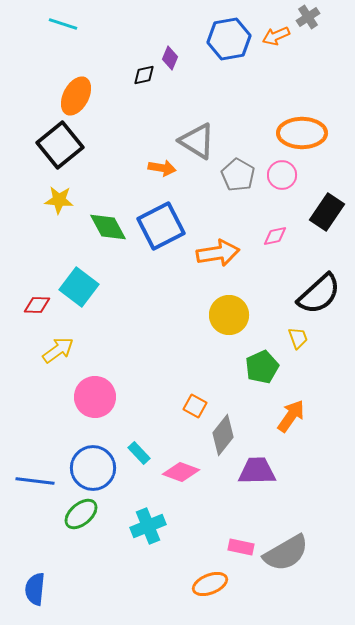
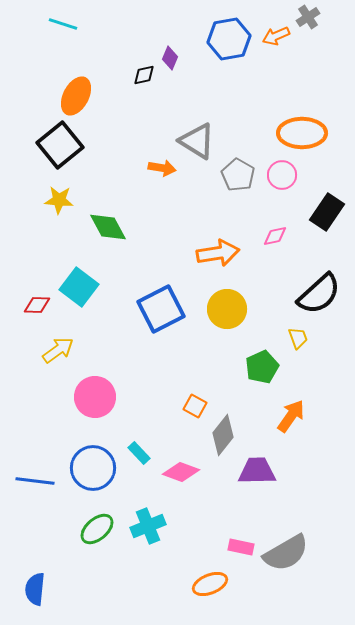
blue square at (161, 226): moved 83 px down
yellow circle at (229, 315): moved 2 px left, 6 px up
green ellipse at (81, 514): moved 16 px right, 15 px down
